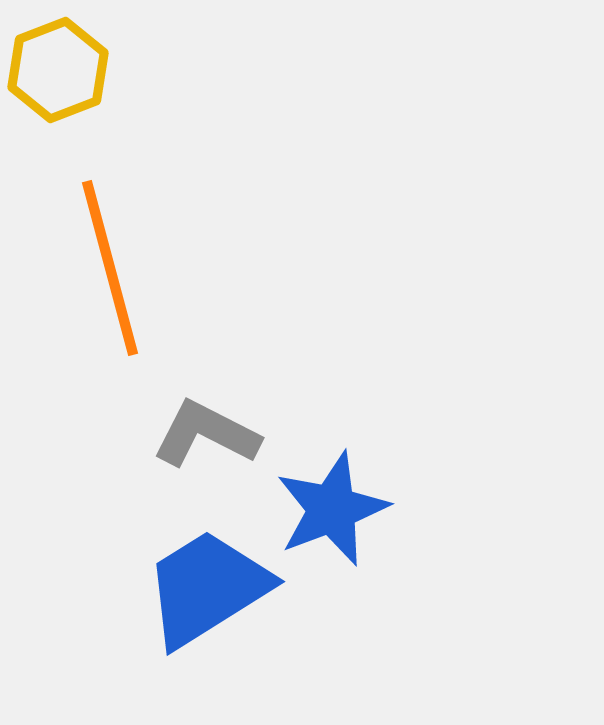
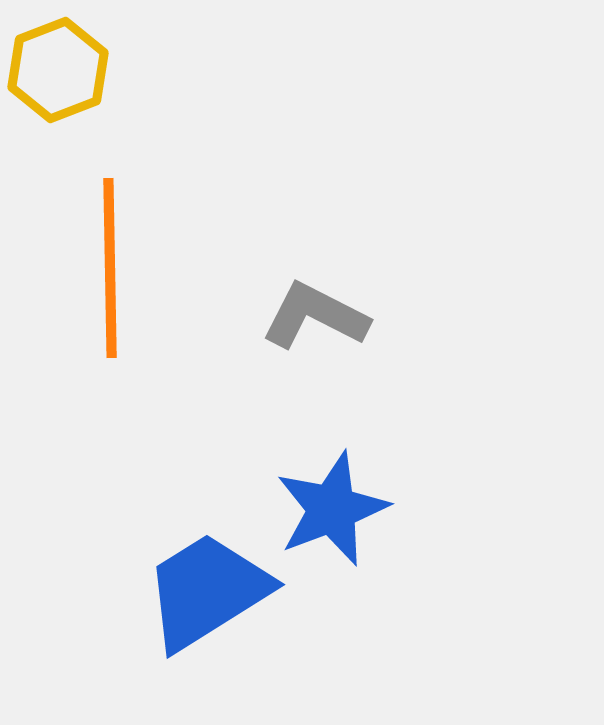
orange line: rotated 14 degrees clockwise
gray L-shape: moved 109 px right, 118 px up
blue trapezoid: moved 3 px down
